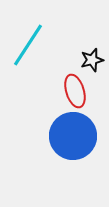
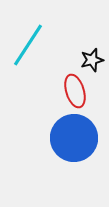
blue circle: moved 1 px right, 2 px down
